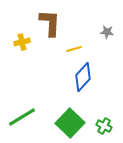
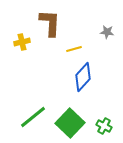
green line: moved 11 px right; rotated 8 degrees counterclockwise
